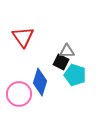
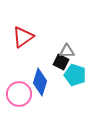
red triangle: rotated 30 degrees clockwise
